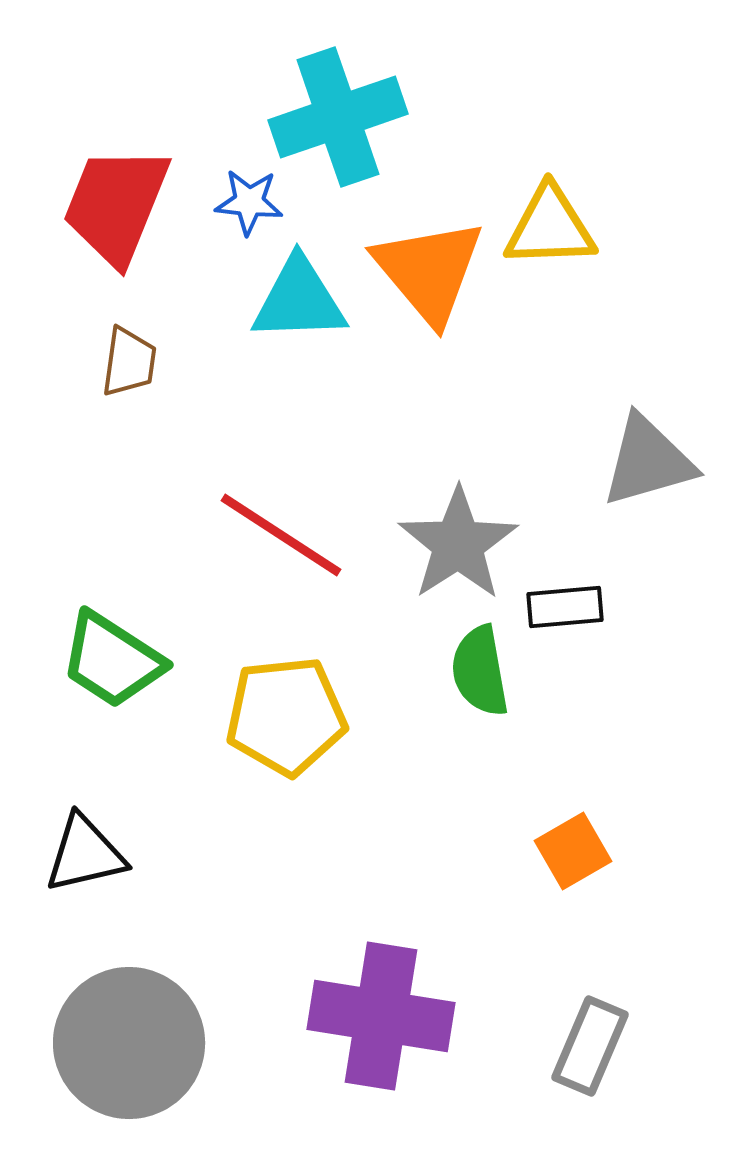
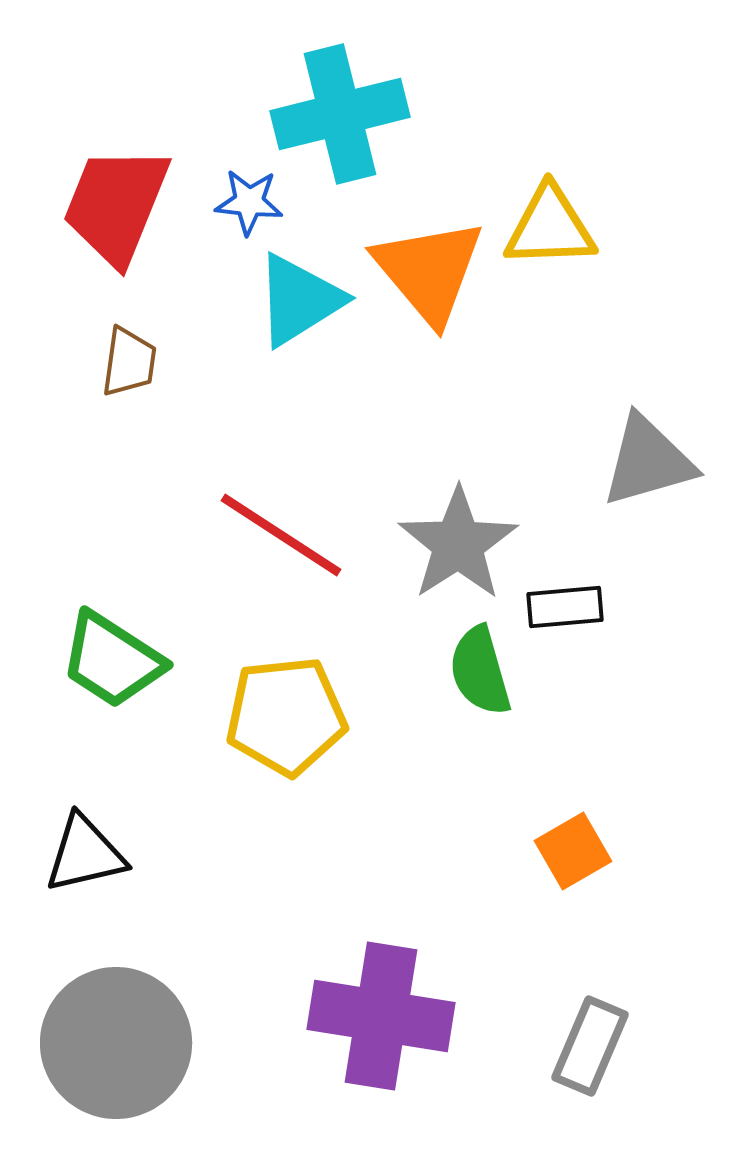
cyan cross: moved 2 px right, 3 px up; rotated 5 degrees clockwise
cyan triangle: rotated 30 degrees counterclockwise
green semicircle: rotated 6 degrees counterclockwise
gray circle: moved 13 px left
